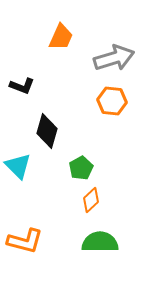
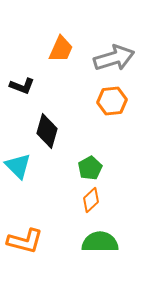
orange trapezoid: moved 12 px down
orange hexagon: rotated 12 degrees counterclockwise
green pentagon: moved 9 px right
